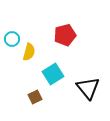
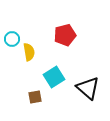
yellow semicircle: rotated 24 degrees counterclockwise
cyan square: moved 1 px right, 3 px down
black triangle: rotated 10 degrees counterclockwise
brown square: rotated 16 degrees clockwise
